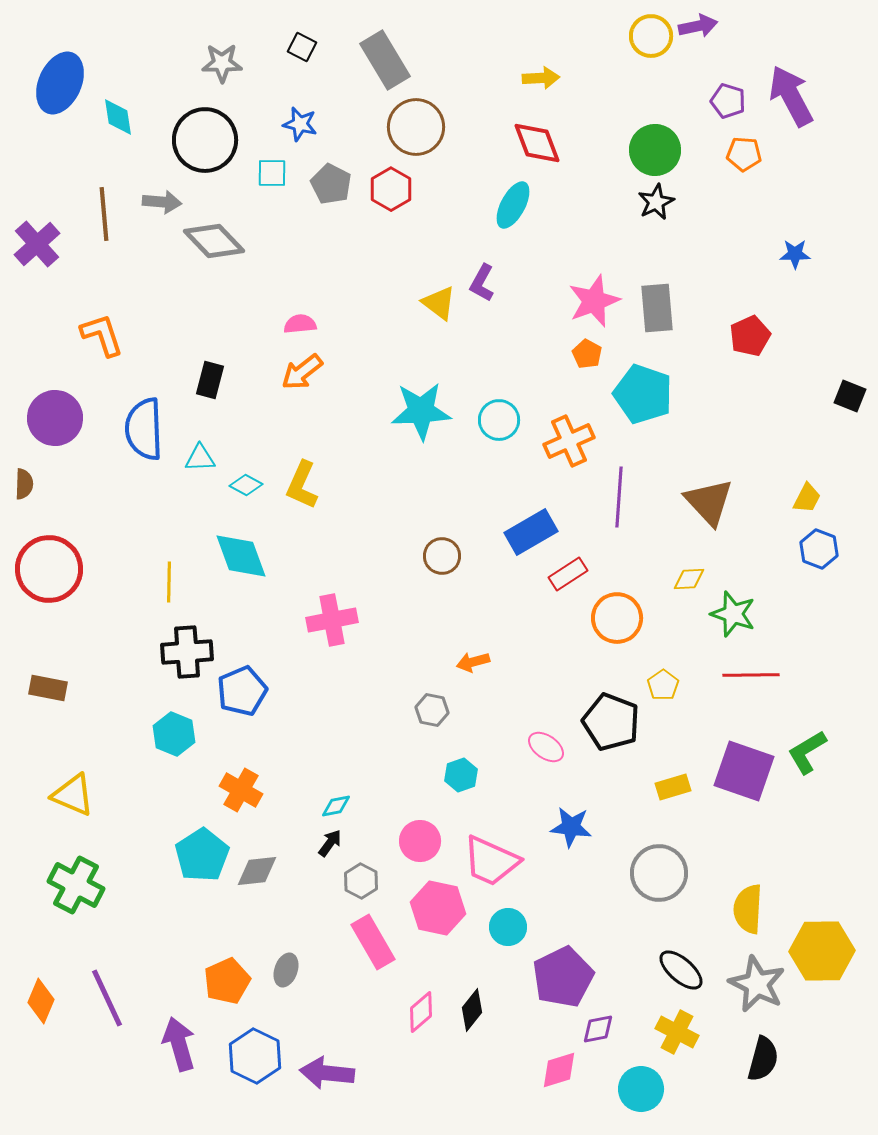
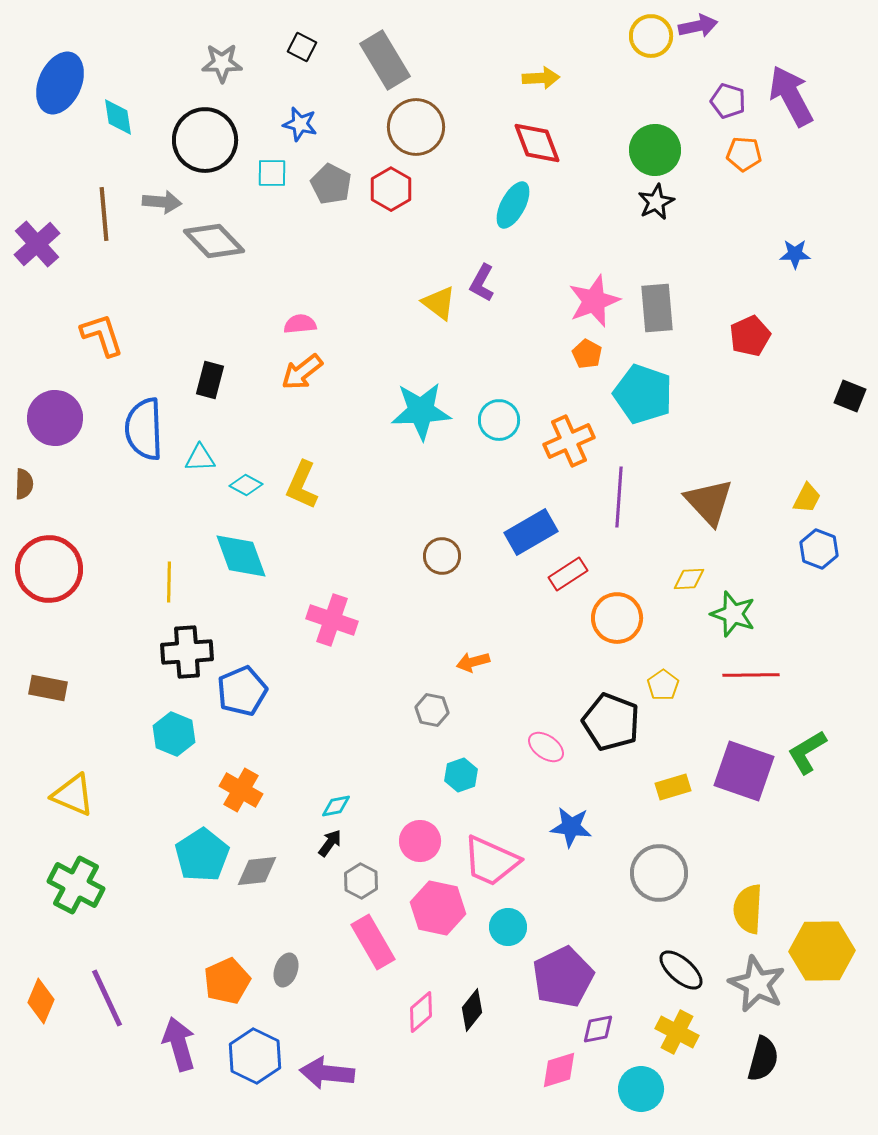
pink cross at (332, 620): rotated 30 degrees clockwise
